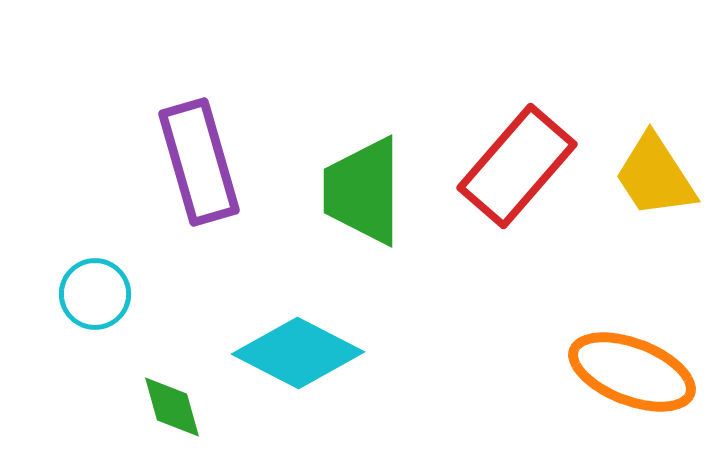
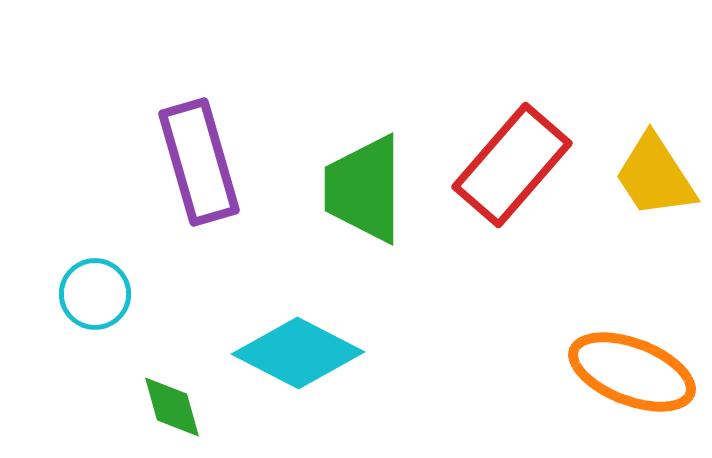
red rectangle: moved 5 px left, 1 px up
green trapezoid: moved 1 px right, 2 px up
